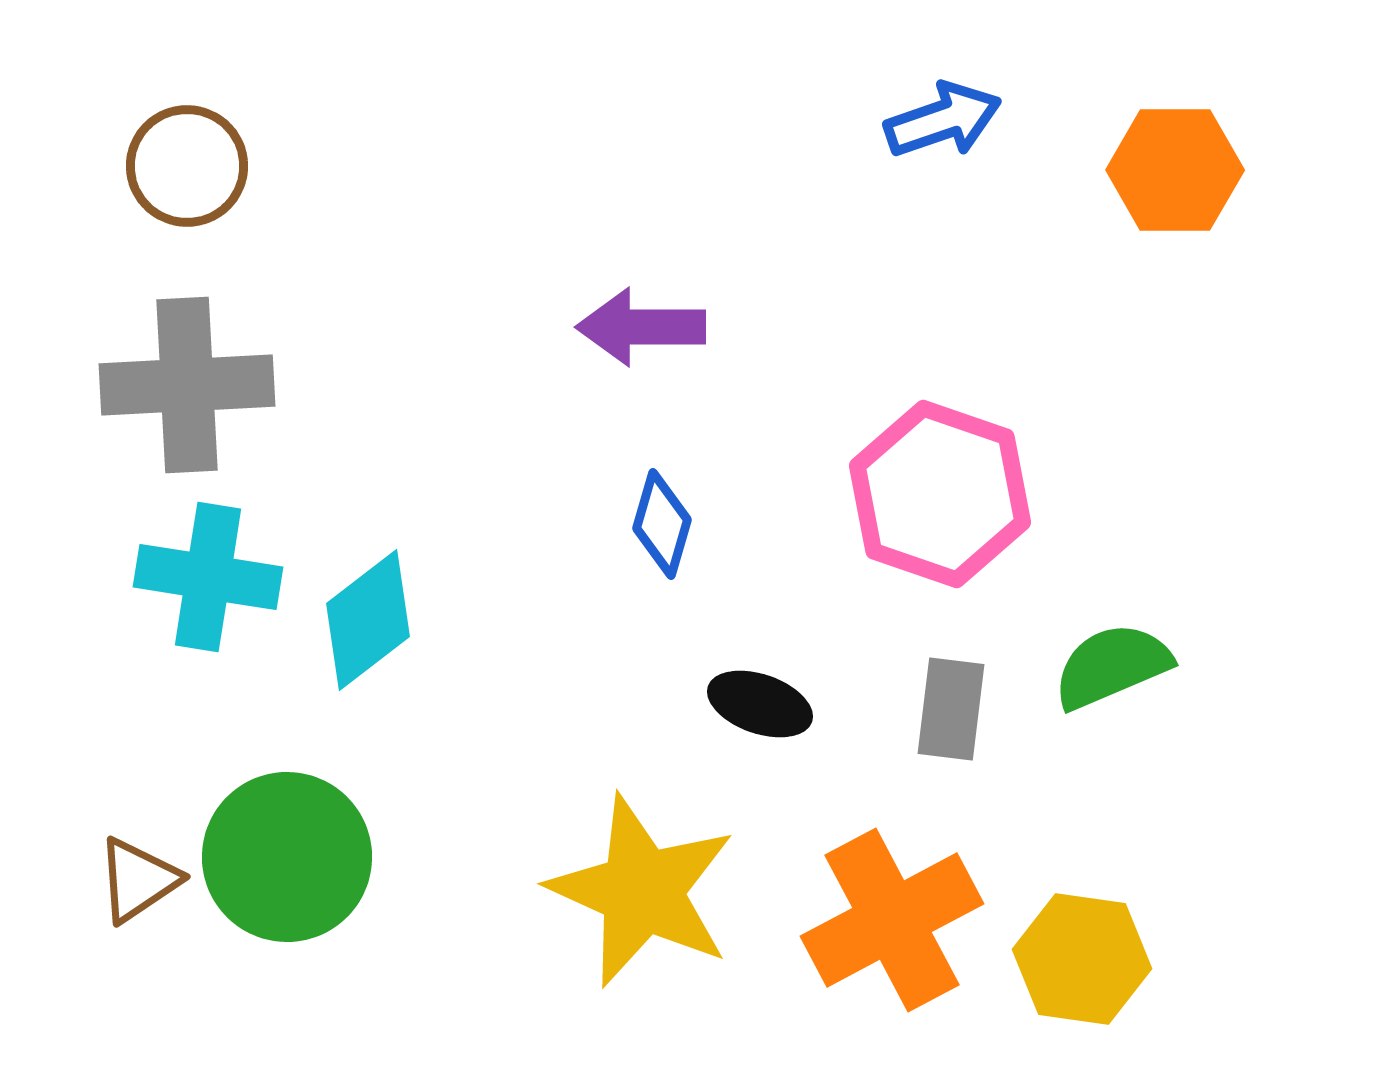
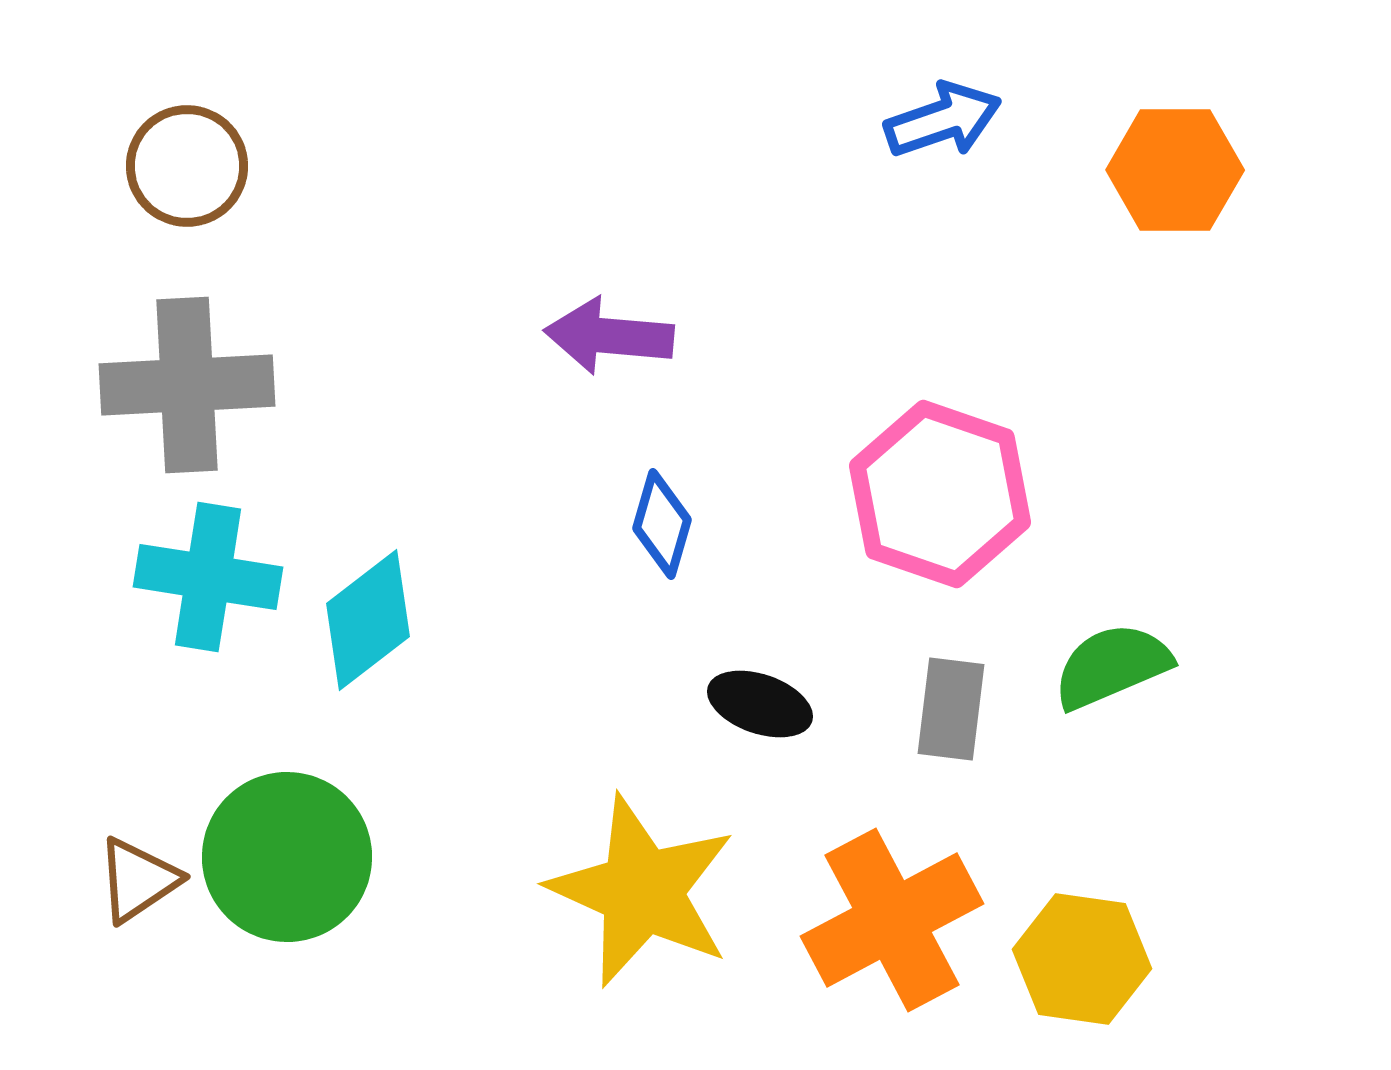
purple arrow: moved 32 px left, 9 px down; rotated 5 degrees clockwise
